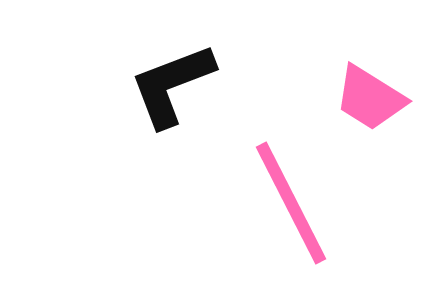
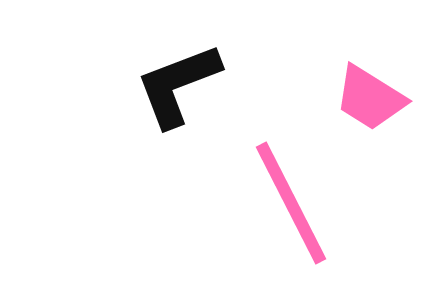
black L-shape: moved 6 px right
